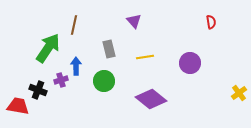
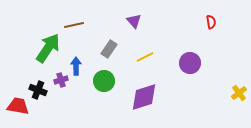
brown line: rotated 66 degrees clockwise
gray rectangle: rotated 48 degrees clockwise
yellow line: rotated 18 degrees counterclockwise
purple diamond: moved 7 px left, 2 px up; rotated 56 degrees counterclockwise
